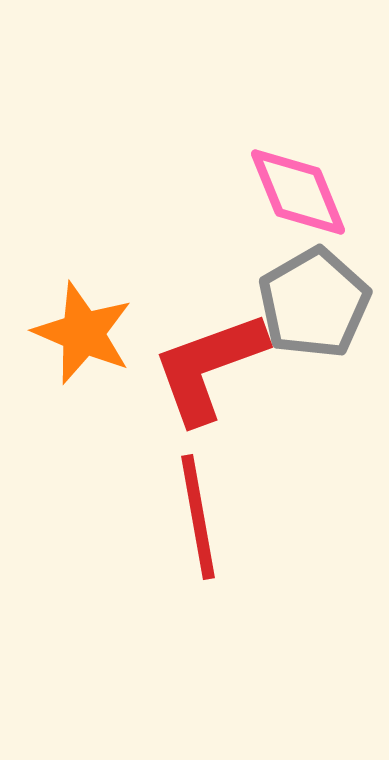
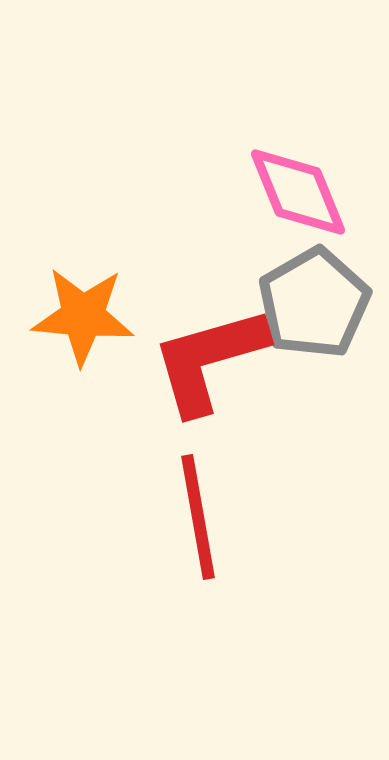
orange star: moved 17 px up; rotated 18 degrees counterclockwise
red L-shape: moved 7 px up; rotated 4 degrees clockwise
